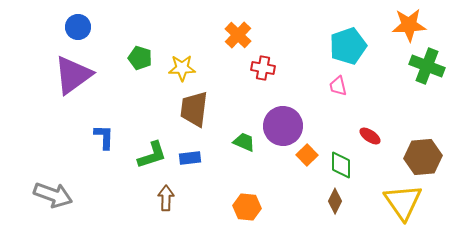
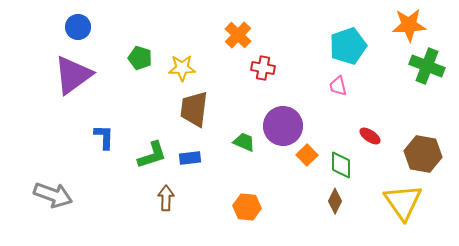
brown hexagon: moved 3 px up; rotated 15 degrees clockwise
